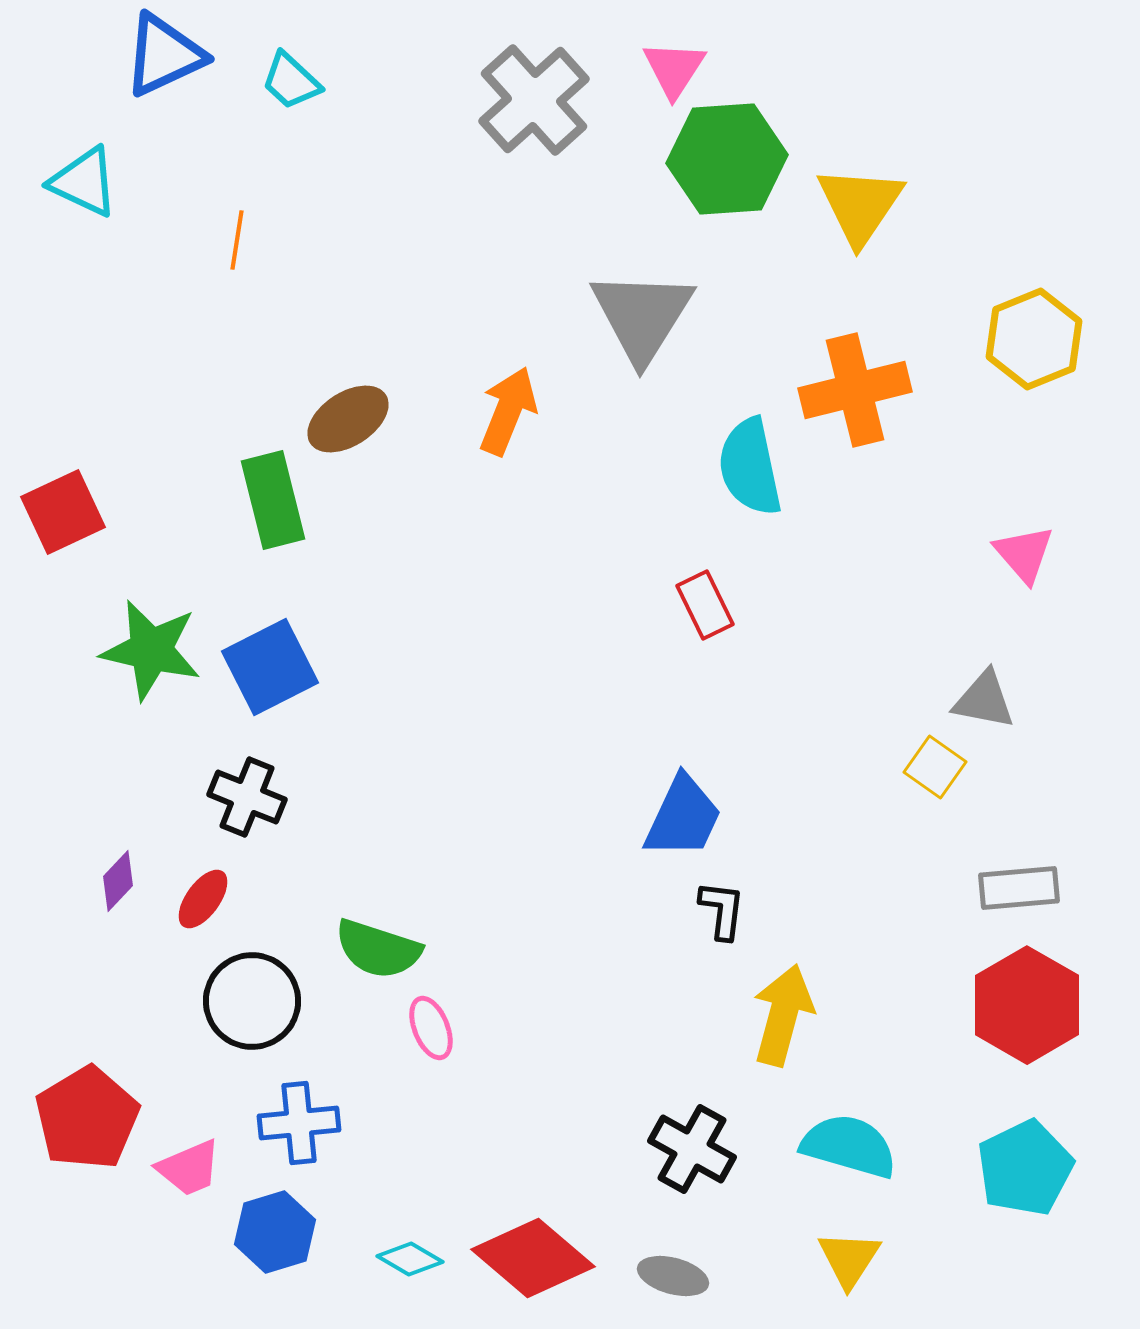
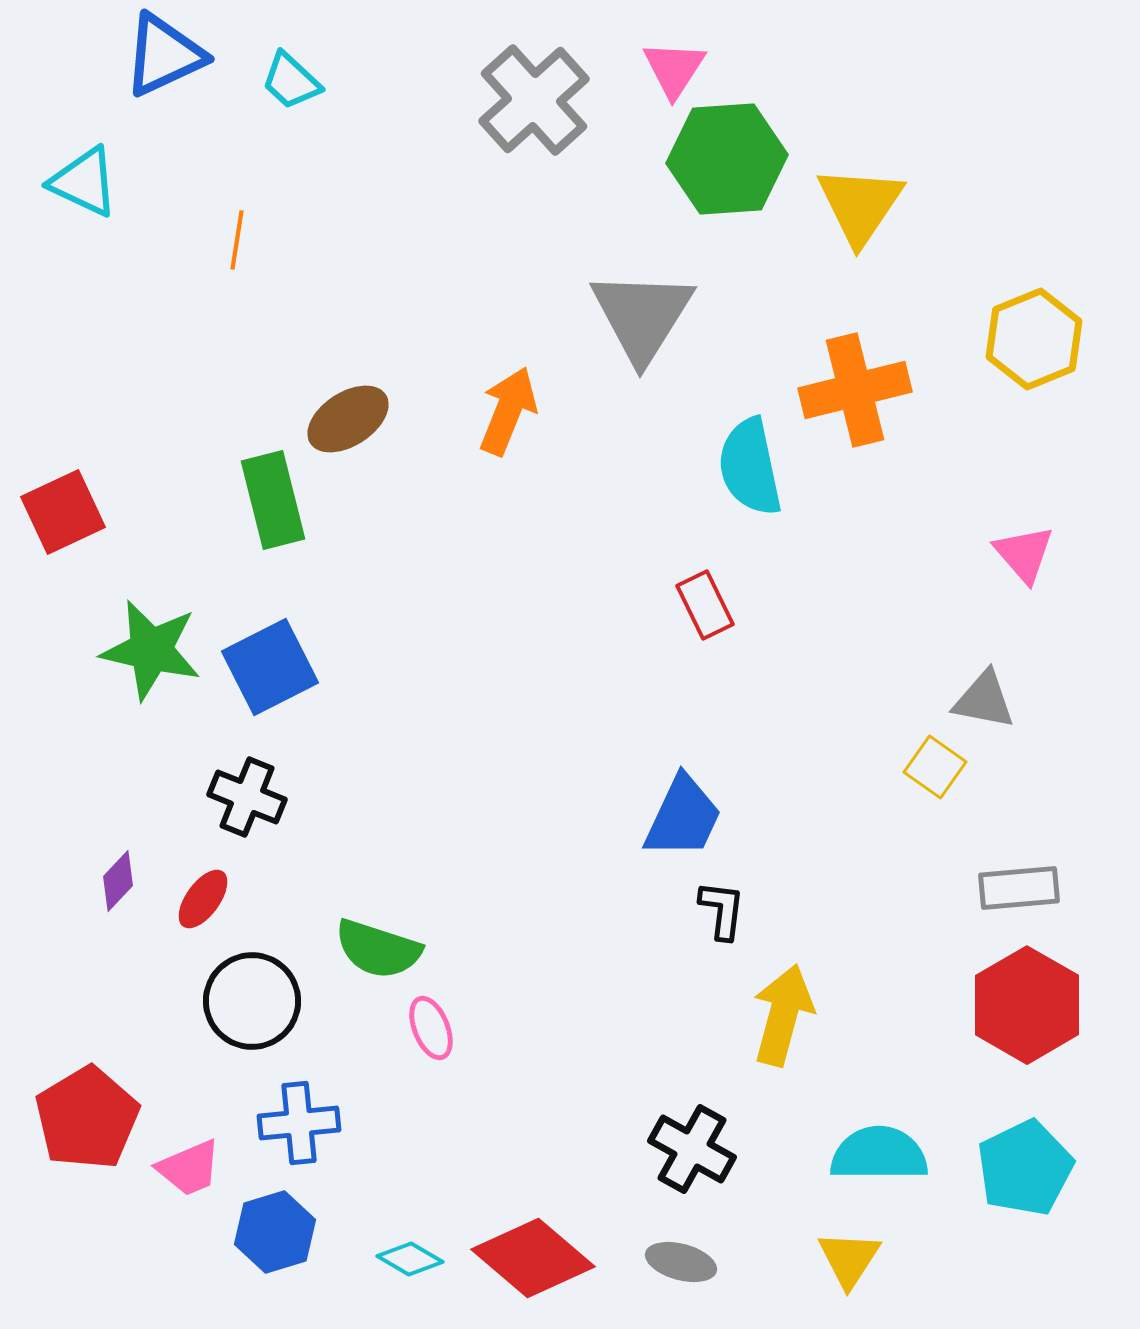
cyan semicircle at (849, 1146): moved 30 px right, 8 px down; rotated 16 degrees counterclockwise
gray ellipse at (673, 1276): moved 8 px right, 14 px up
